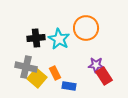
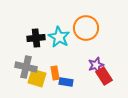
cyan star: moved 2 px up
purple star: rotated 21 degrees counterclockwise
orange rectangle: rotated 16 degrees clockwise
yellow square: rotated 24 degrees counterclockwise
blue rectangle: moved 3 px left, 4 px up
